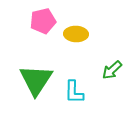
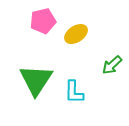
yellow ellipse: rotated 35 degrees counterclockwise
green arrow: moved 5 px up
